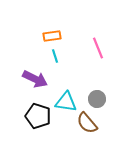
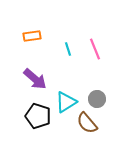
orange rectangle: moved 20 px left
pink line: moved 3 px left, 1 px down
cyan line: moved 13 px right, 7 px up
purple arrow: rotated 15 degrees clockwise
cyan triangle: rotated 40 degrees counterclockwise
